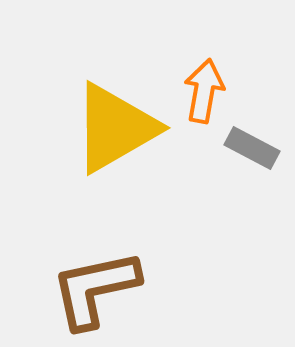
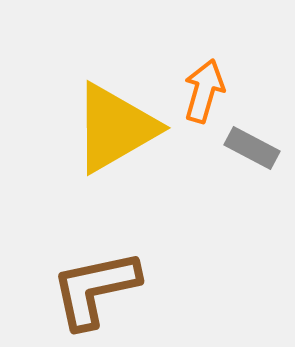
orange arrow: rotated 6 degrees clockwise
